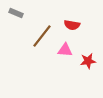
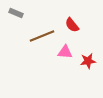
red semicircle: rotated 42 degrees clockwise
brown line: rotated 30 degrees clockwise
pink triangle: moved 2 px down
